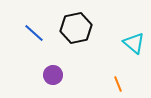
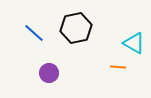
cyan triangle: rotated 10 degrees counterclockwise
purple circle: moved 4 px left, 2 px up
orange line: moved 17 px up; rotated 63 degrees counterclockwise
